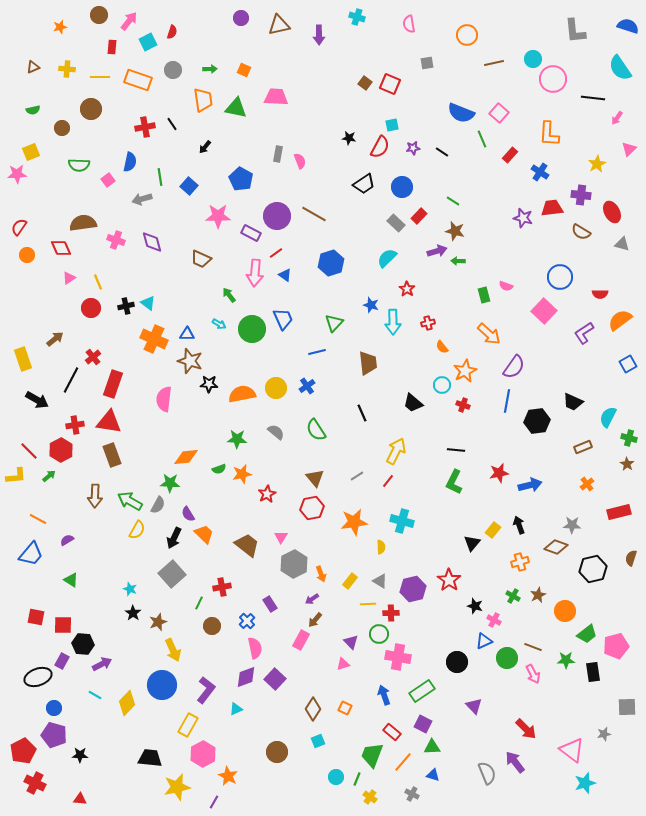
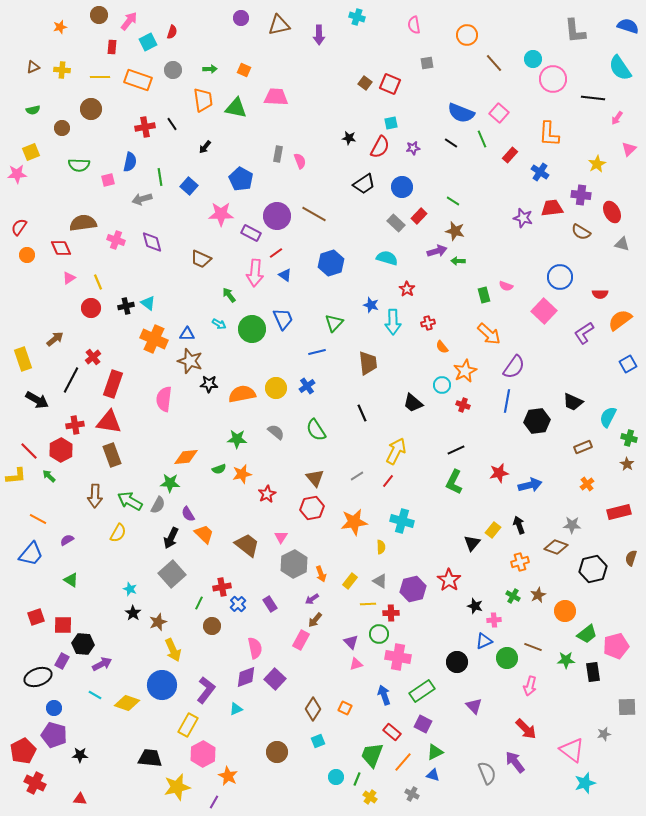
pink semicircle at (409, 24): moved 5 px right, 1 px down
brown line at (494, 63): rotated 60 degrees clockwise
yellow cross at (67, 69): moved 5 px left, 1 px down
cyan square at (392, 125): moved 1 px left, 2 px up
black line at (442, 152): moved 9 px right, 9 px up
pink square at (108, 180): rotated 24 degrees clockwise
pink star at (218, 216): moved 3 px right, 2 px up
cyan semicircle at (387, 258): rotated 60 degrees clockwise
black line at (456, 450): rotated 30 degrees counterclockwise
green arrow at (49, 476): rotated 96 degrees counterclockwise
yellow semicircle at (137, 530): moved 19 px left, 3 px down
black arrow at (174, 538): moved 3 px left
red square at (36, 617): rotated 30 degrees counterclockwise
pink cross at (494, 620): rotated 32 degrees counterclockwise
blue cross at (247, 621): moved 9 px left, 17 px up
pink triangle at (343, 664): moved 13 px right
pink arrow at (533, 674): moved 3 px left, 12 px down; rotated 42 degrees clockwise
yellow diamond at (127, 703): rotated 65 degrees clockwise
green triangle at (432, 747): moved 3 px right, 5 px down; rotated 24 degrees counterclockwise
